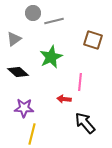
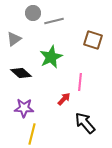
black diamond: moved 3 px right, 1 px down
red arrow: rotated 128 degrees clockwise
